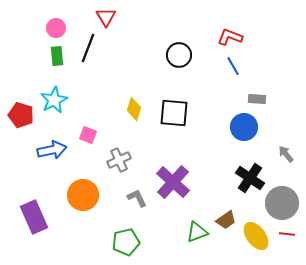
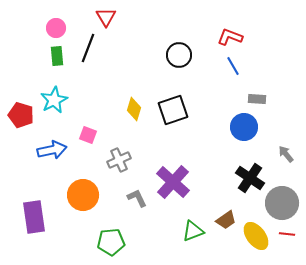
black square: moved 1 px left, 3 px up; rotated 24 degrees counterclockwise
purple rectangle: rotated 16 degrees clockwise
green triangle: moved 4 px left, 1 px up
green pentagon: moved 15 px left; rotated 8 degrees clockwise
